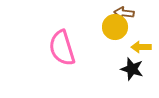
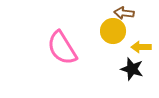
yellow circle: moved 2 px left, 4 px down
pink semicircle: rotated 15 degrees counterclockwise
